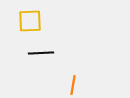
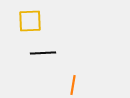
black line: moved 2 px right
